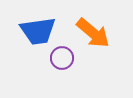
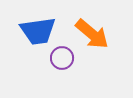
orange arrow: moved 1 px left, 1 px down
